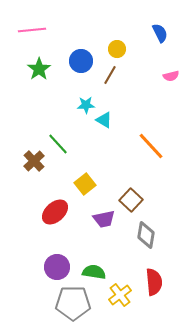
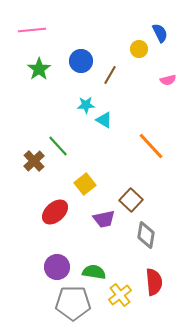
yellow circle: moved 22 px right
pink semicircle: moved 3 px left, 4 px down
green line: moved 2 px down
